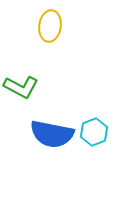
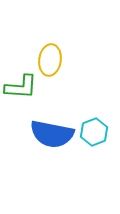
yellow ellipse: moved 34 px down
green L-shape: rotated 24 degrees counterclockwise
